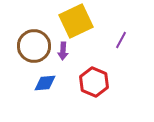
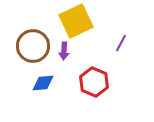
purple line: moved 3 px down
brown circle: moved 1 px left
purple arrow: moved 1 px right
blue diamond: moved 2 px left
